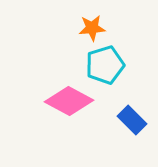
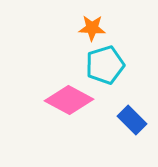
orange star: rotated 8 degrees clockwise
pink diamond: moved 1 px up
